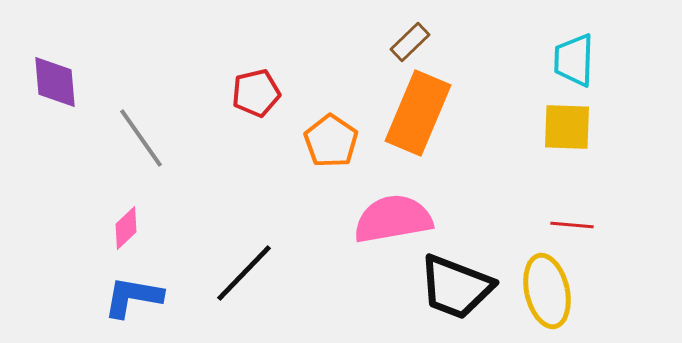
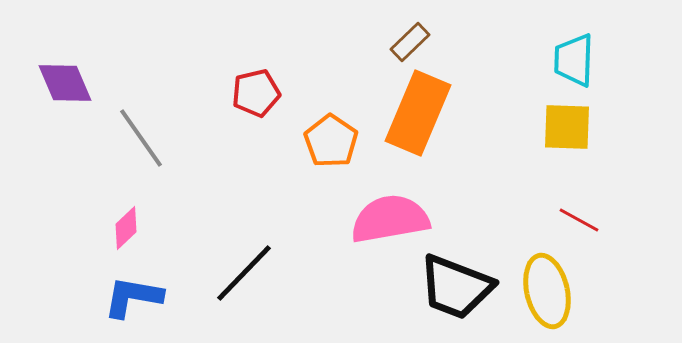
purple diamond: moved 10 px right, 1 px down; rotated 18 degrees counterclockwise
pink semicircle: moved 3 px left
red line: moved 7 px right, 5 px up; rotated 24 degrees clockwise
